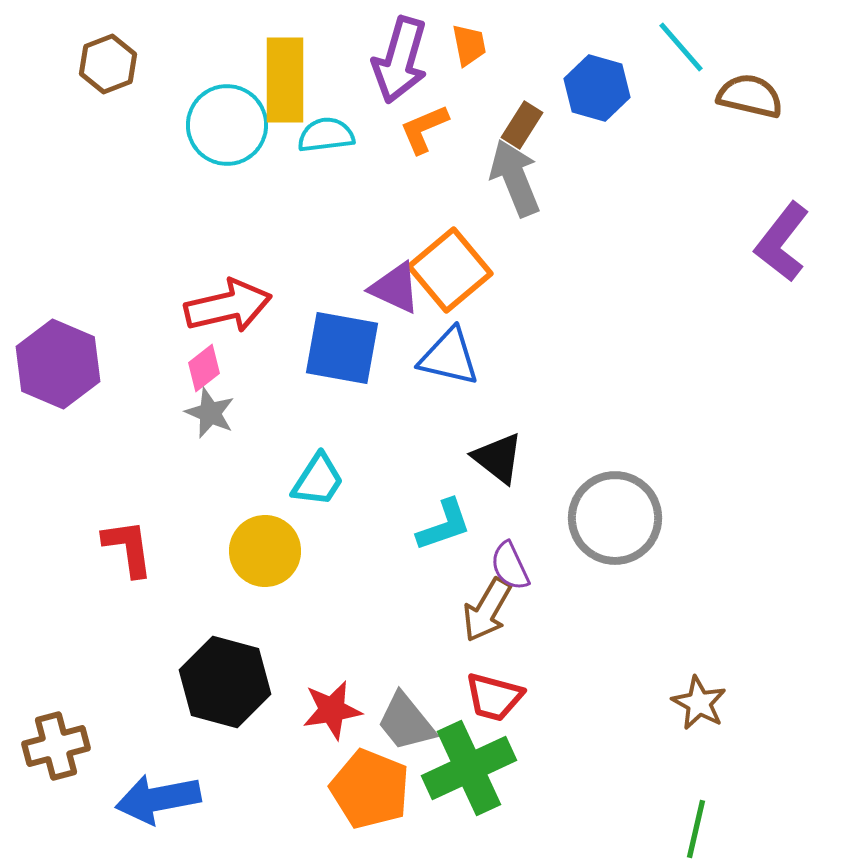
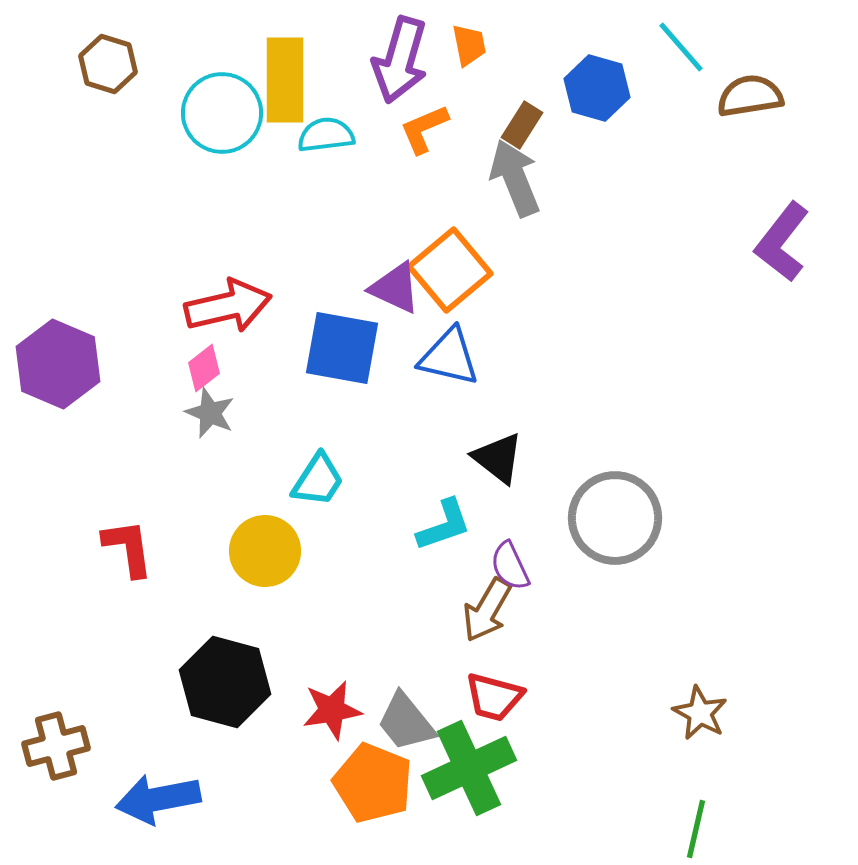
brown hexagon: rotated 22 degrees counterclockwise
brown semicircle: rotated 22 degrees counterclockwise
cyan circle: moved 5 px left, 12 px up
brown star: moved 1 px right, 10 px down
orange pentagon: moved 3 px right, 6 px up
